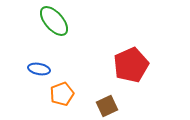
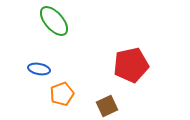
red pentagon: rotated 12 degrees clockwise
